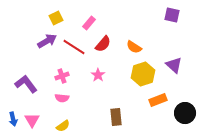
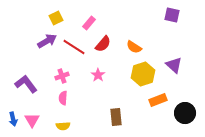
pink semicircle: moved 1 px right; rotated 88 degrees clockwise
yellow semicircle: rotated 32 degrees clockwise
